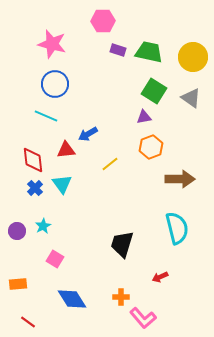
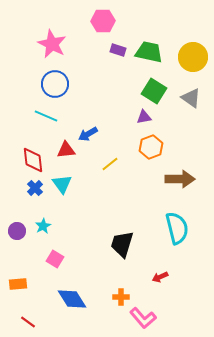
pink star: rotated 12 degrees clockwise
